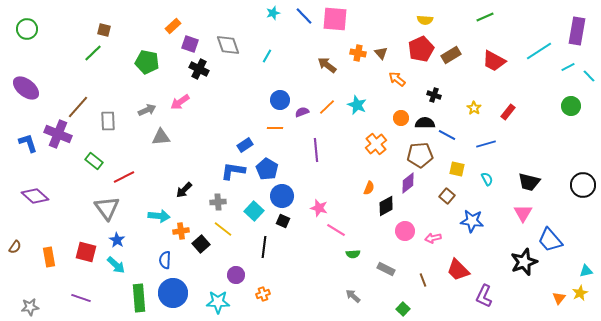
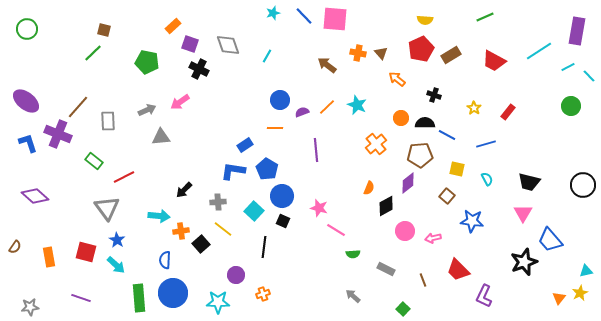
purple ellipse at (26, 88): moved 13 px down
